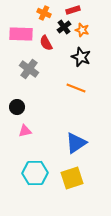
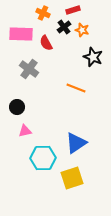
orange cross: moved 1 px left
black star: moved 12 px right
cyan hexagon: moved 8 px right, 15 px up
